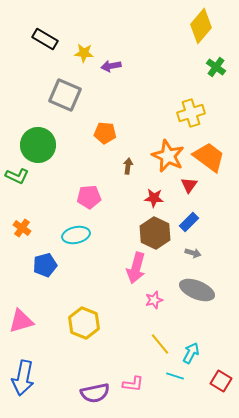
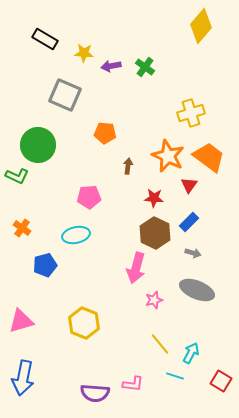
green cross: moved 71 px left
purple semicircle: rotated 16 degrees clockwise
